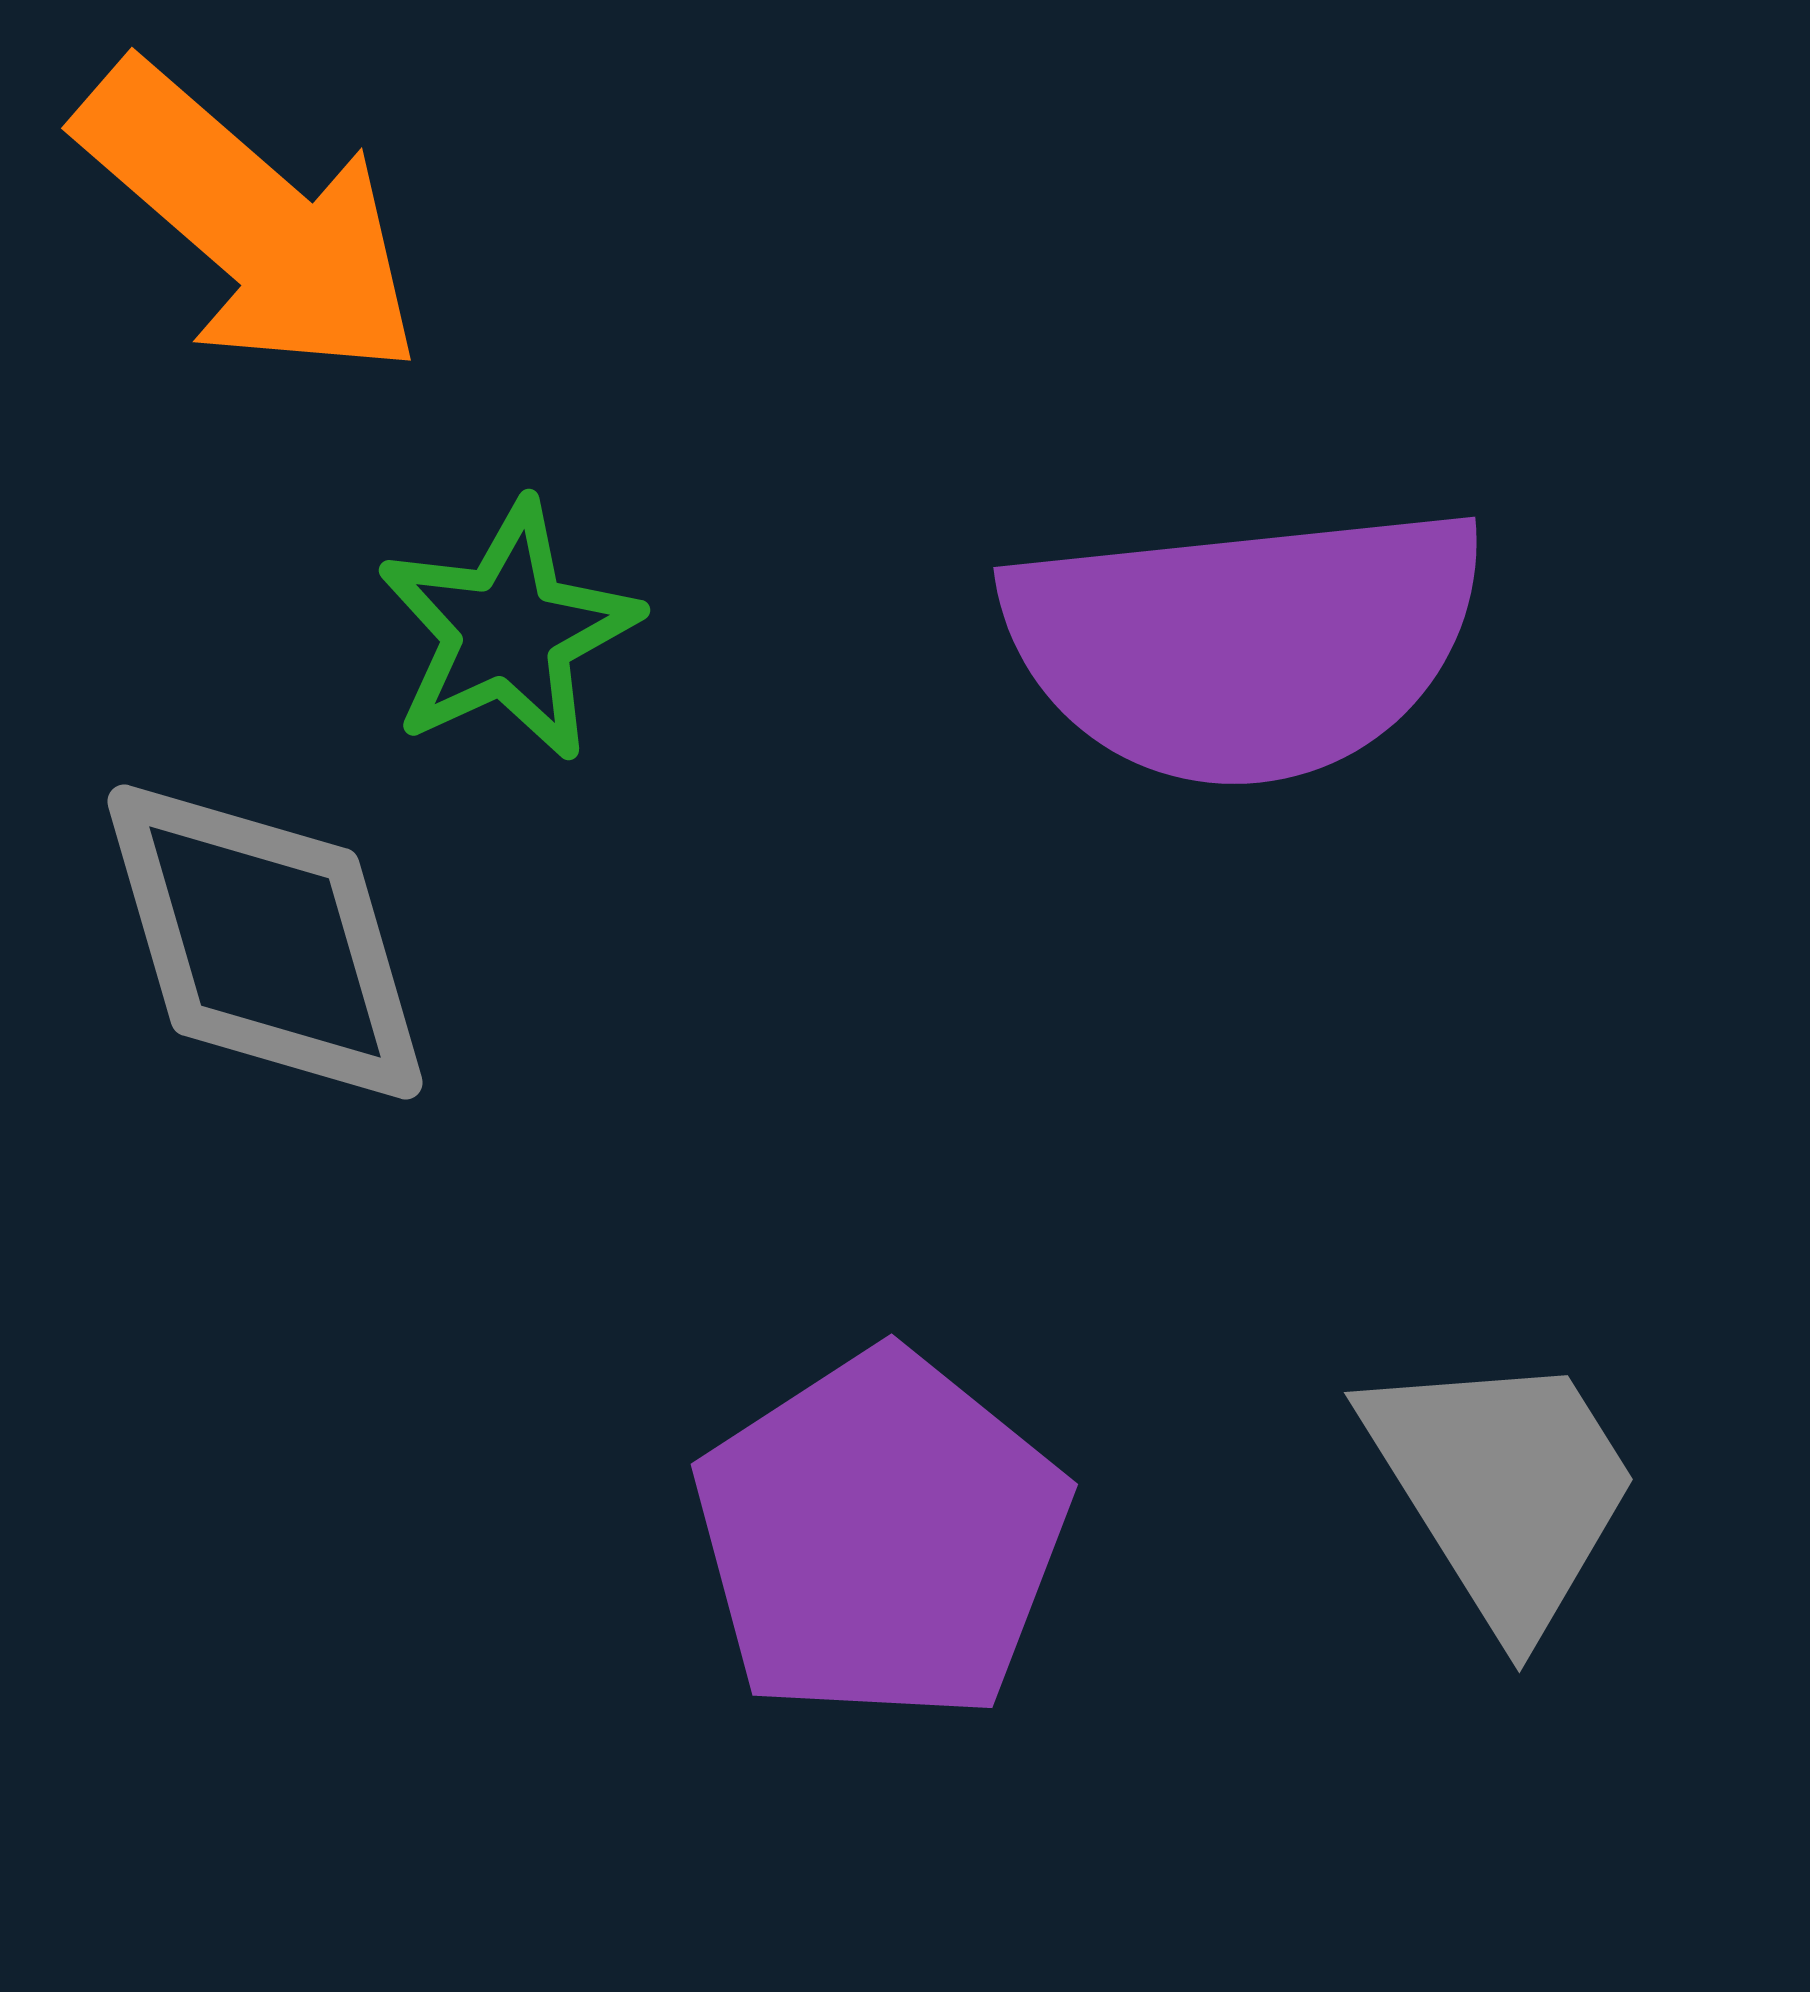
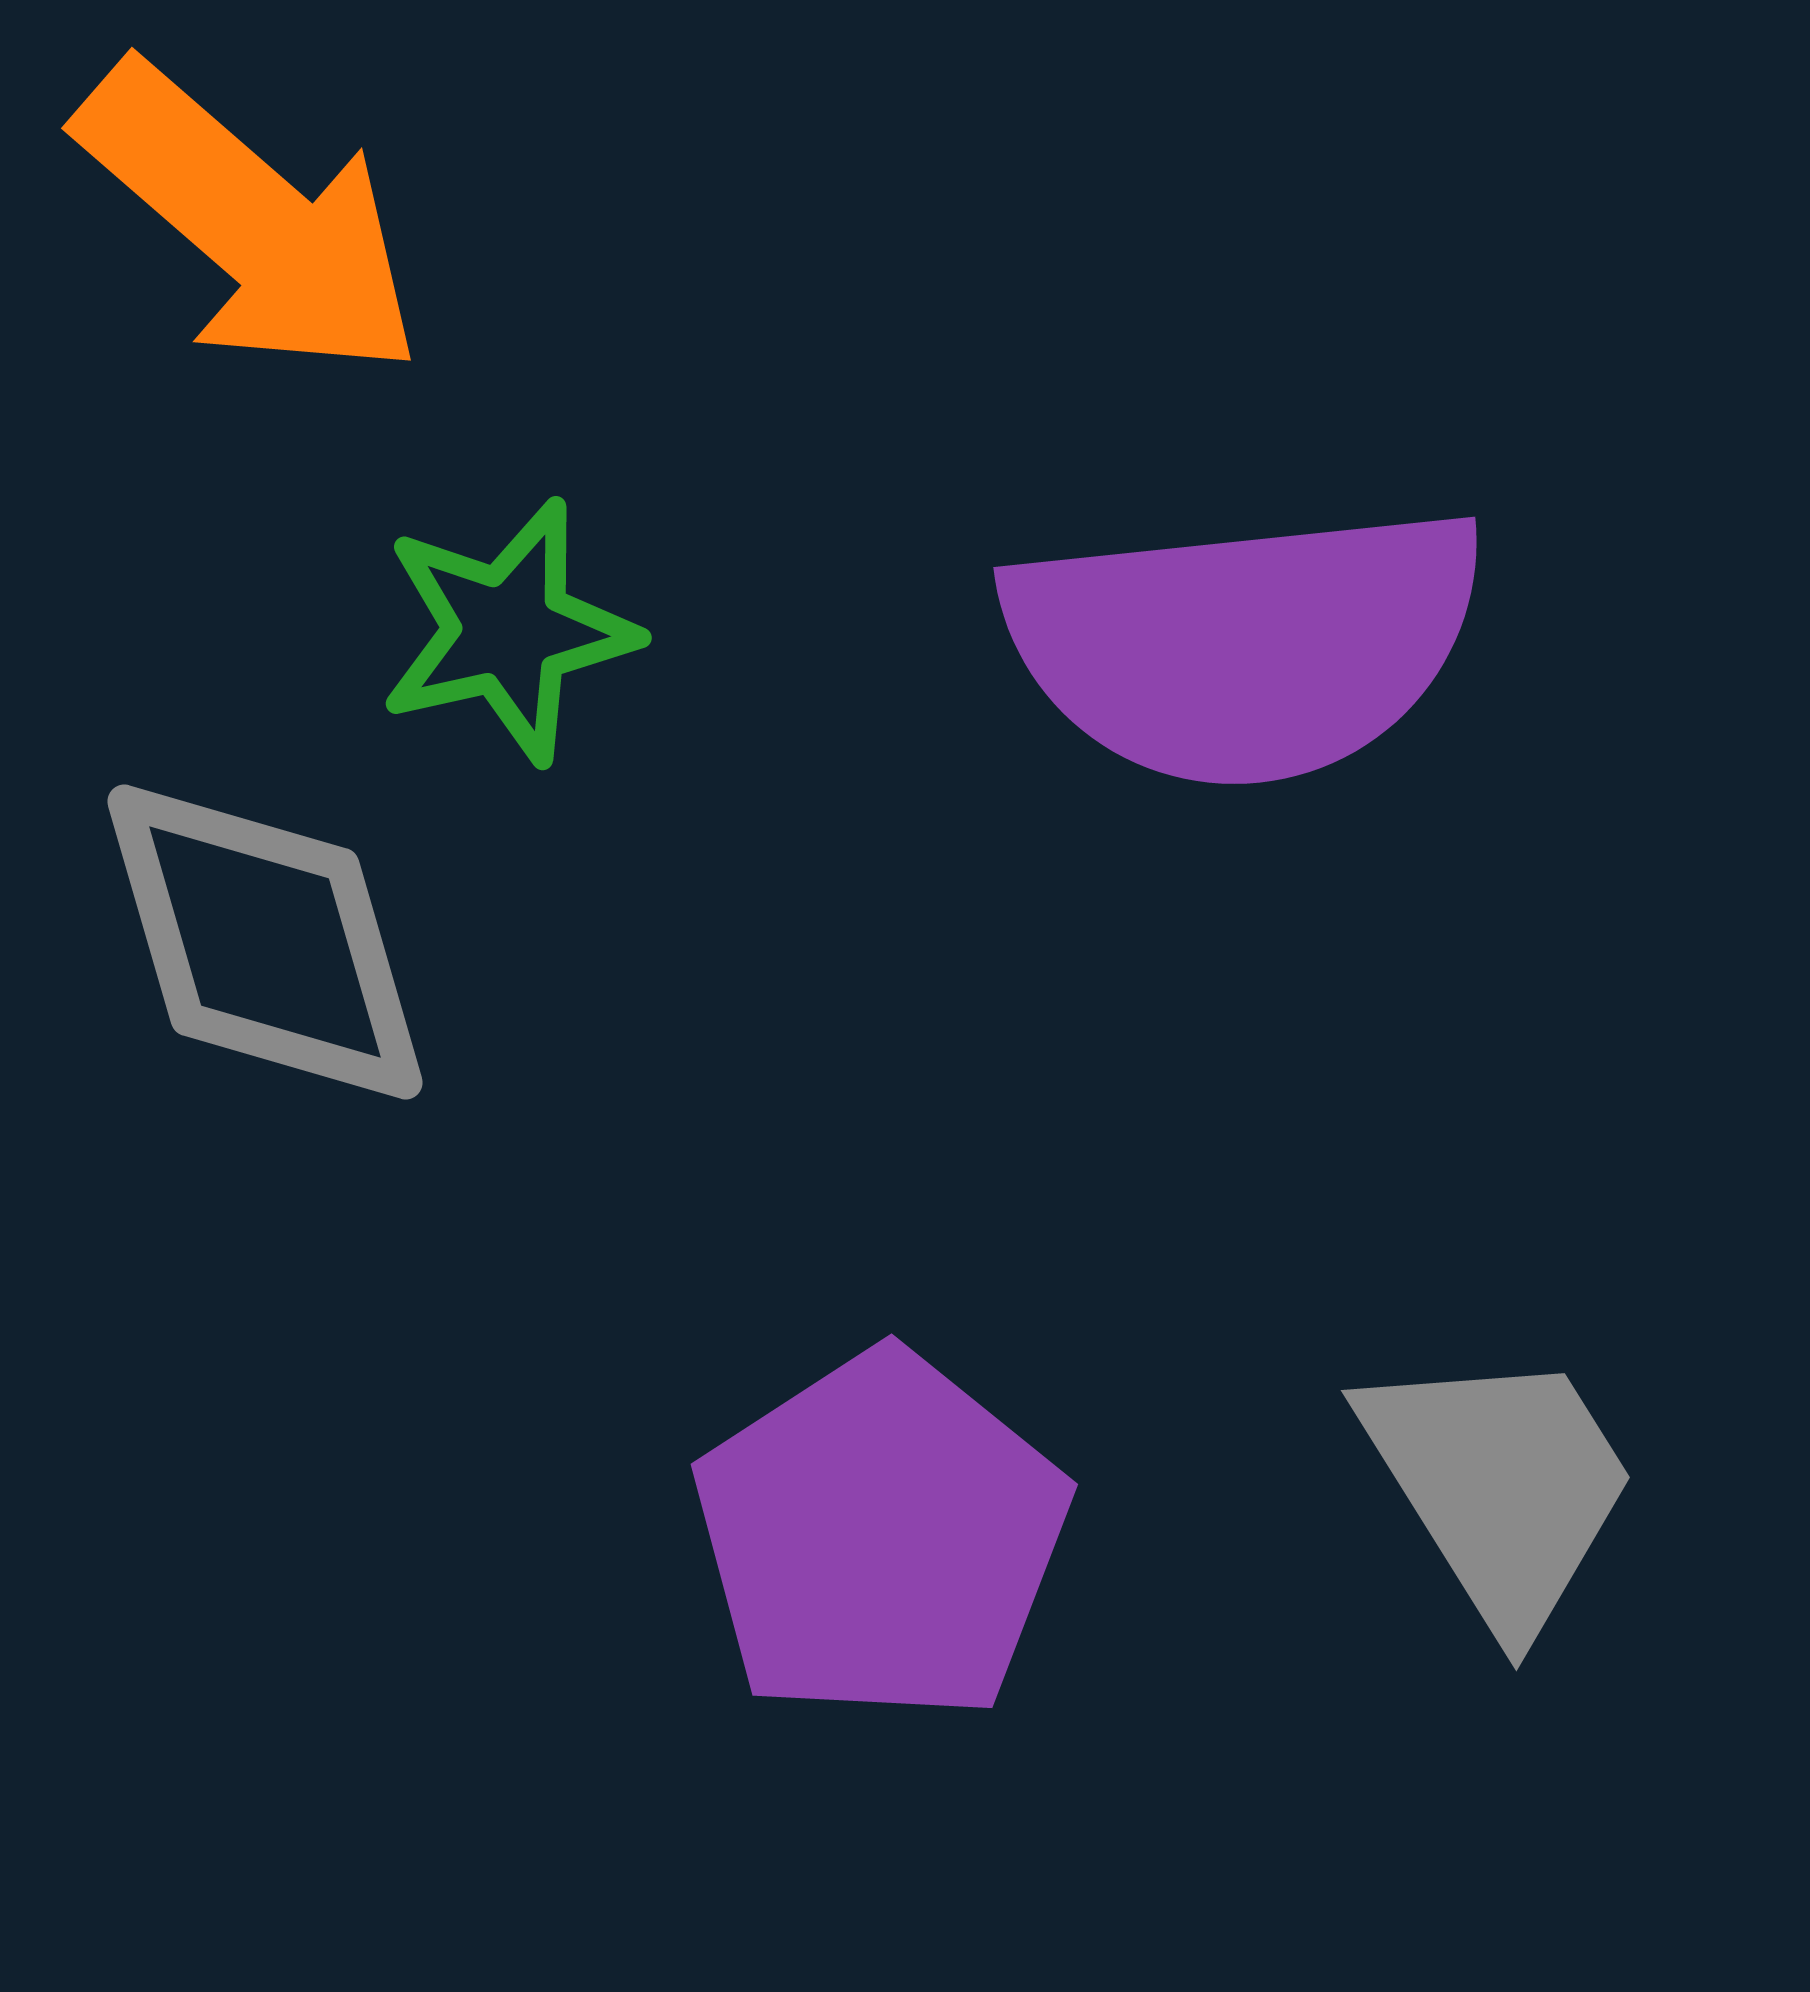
green star: rotated 12 degrees clockwise
gray trapezoid: moved 3 px left, 2 px up
